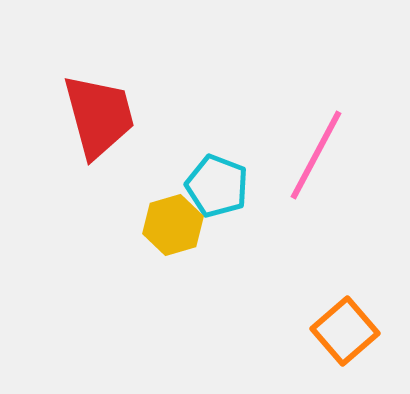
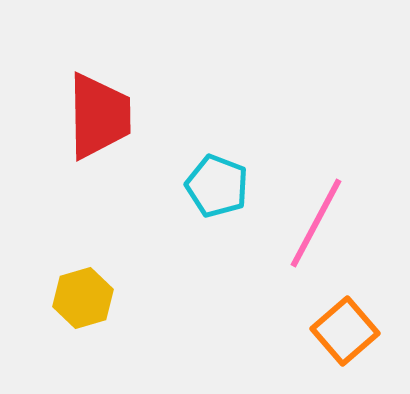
red trapezoid: rotated 14 degrees clockwise
pink line: moved 68 px down
yellow hexagon: moved 90 px left, 73 px down
